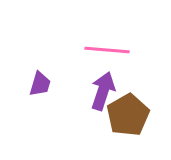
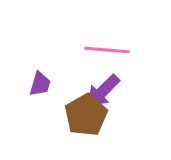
purple arrow: rotated 153 degrees counterclockwise
brown pentagon: moved 42 px left
